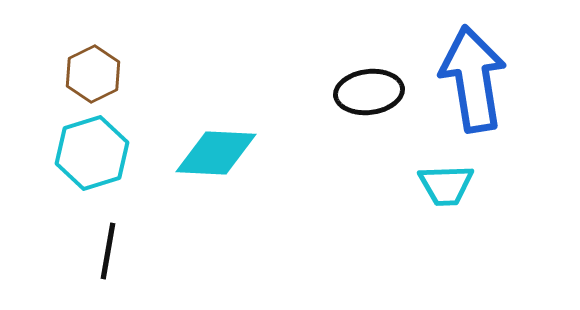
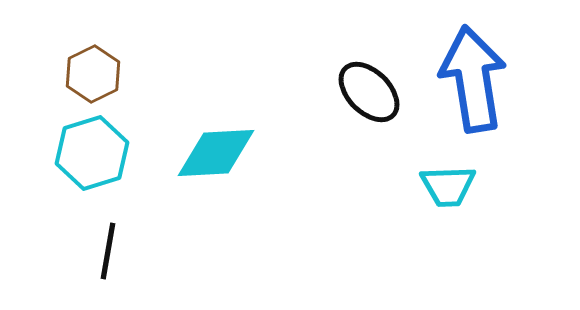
black ellipse: rotated 52 degrees clockwise
cyan diamond: rotated 6 degrees counterclockwise
cyan trapezoid: moved 2 px right, 1 px down
